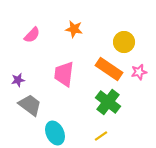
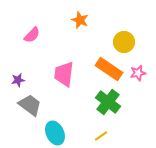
orange star: moved 6 px right, 9 px up; rotated 12 degrees clockwise
pink star: moved 1 px left, 1 px down
